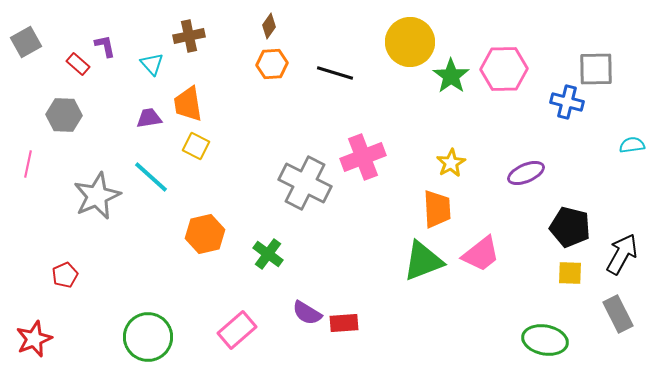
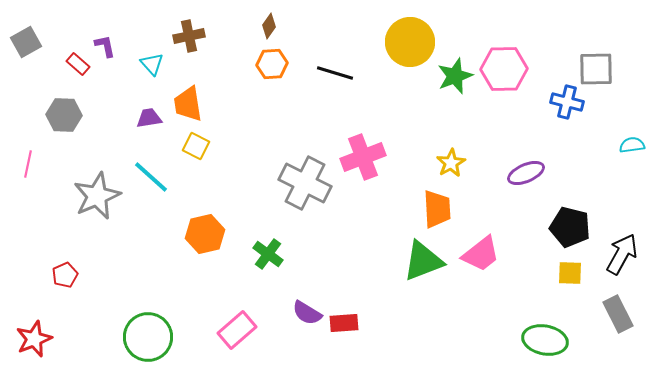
green star at (451, 76): moved 4 px right; rotated 15 degrees clockwise
